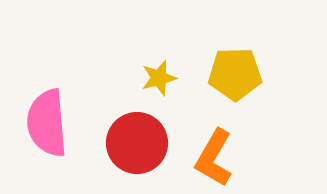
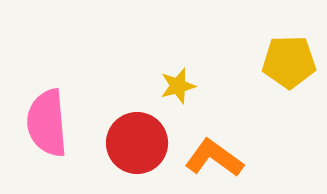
yellow pentagon: moved 54 px right, 12 px up
yellow star: moved 19 px right, 8 px down
orange L-shape: rotated 96 degrees clockwise
